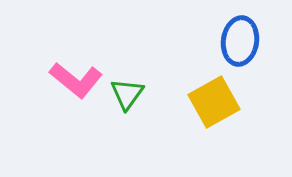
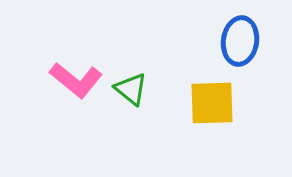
green triangle: moved 4 px right, 5 px up; rotated 27 degrees counterclockwise
yellow square: moved 2 px left, 1 px down; rotated 27 degrees clockwise
